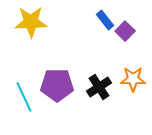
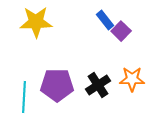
yellow star: moved 5 px right
purple square: moved 4 px left
orange star: moved 1 px left
black cross: moved 1 px left, 2 px up
cyan line: rotated 28 degrees clockwise
